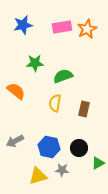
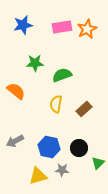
green semicircle: moved 1 px left, 1 px up
yellow semicircle: moved 1 px right, 1 px down
brown rectangle: rotated 35 degrees clockwise
green triangle: rotated 16 degrees counterclockwise
